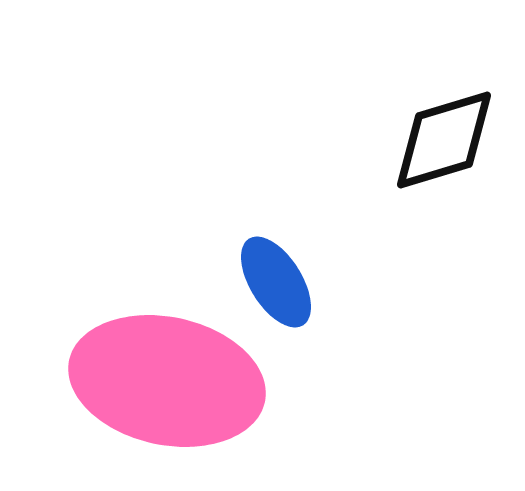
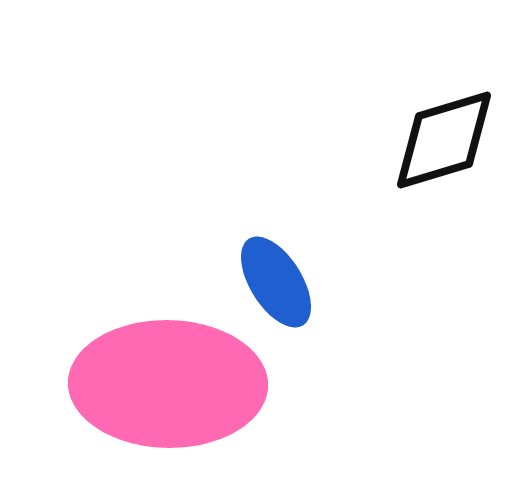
pink ellipse: moved 1 px right, 3 px down; rotated 11 degrees counterclockwise
